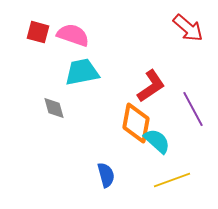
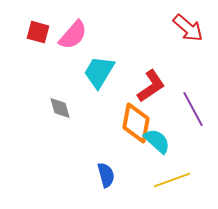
pink semicircle: rotated 112 degrees clockwise
cyan trapezoid: moved 17 px right; rotated 48 degrees counterclockwise
gray diamond: moved 6 px right
